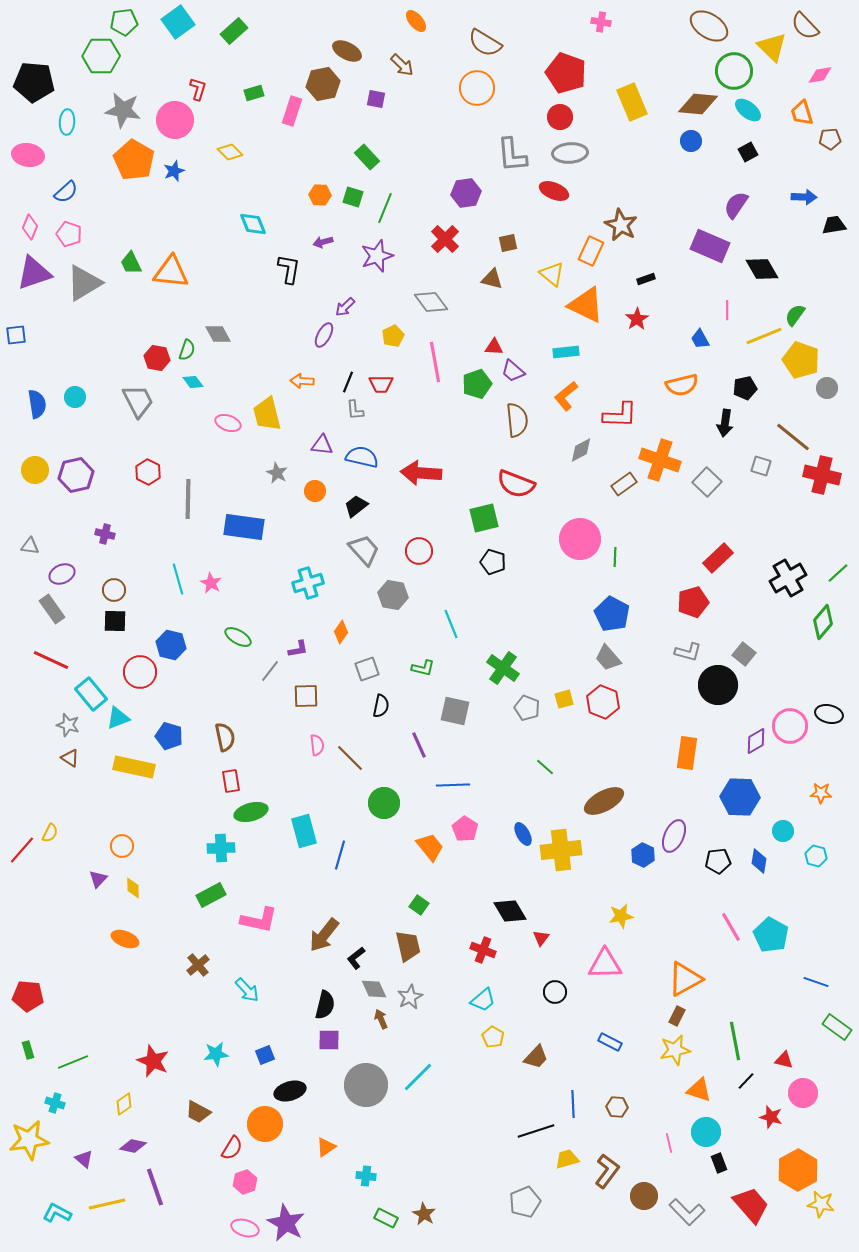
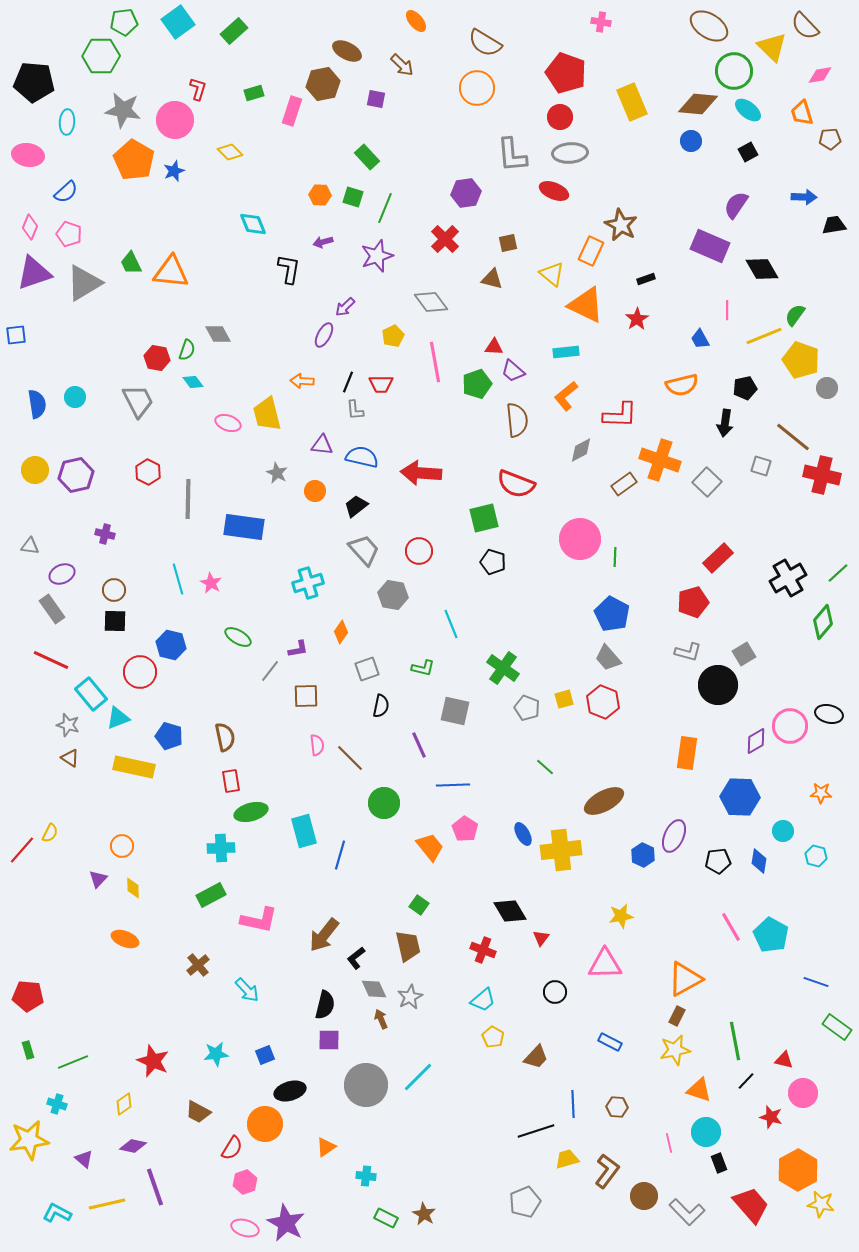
gray square at (744, 654): rotated 20 degrees clockwise
cyan cross at (55, 1103): moved 2 px right, 1 px down
